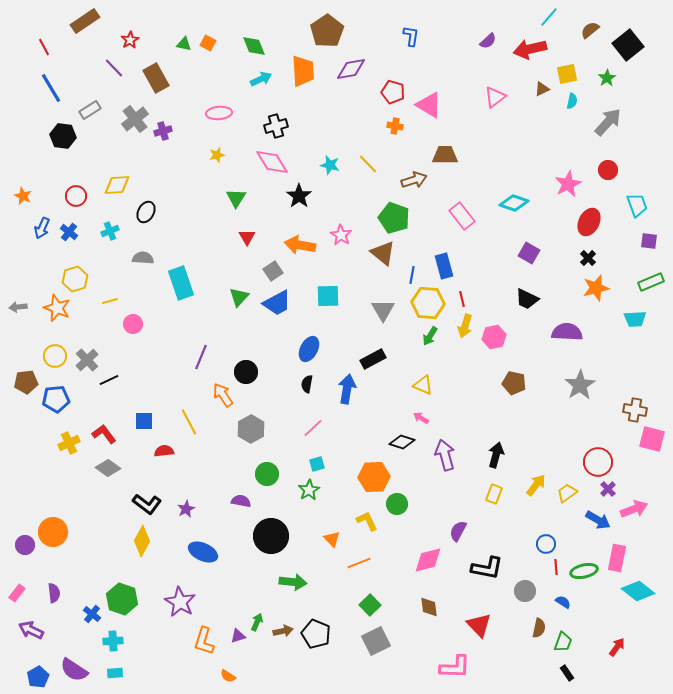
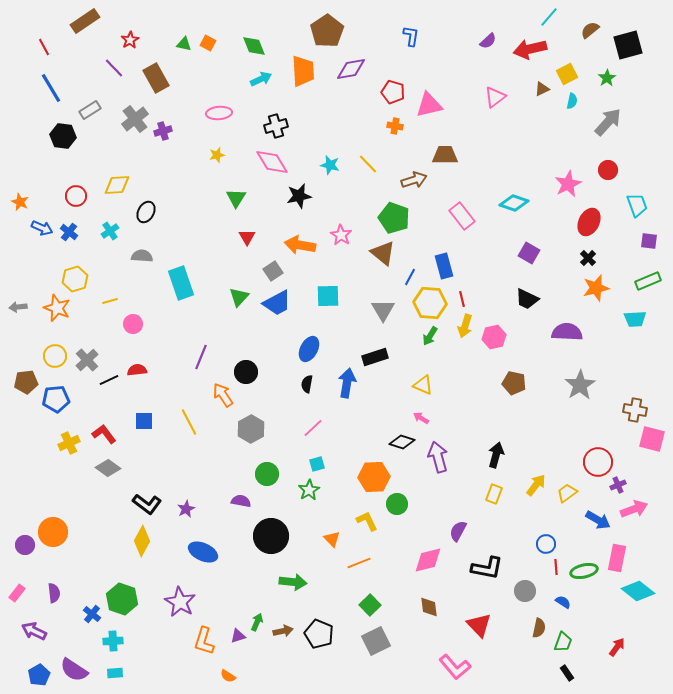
black square at (628, 45): rotated 24 degrees clockwise
yellow square at (567, 74): rotated 15 degrees counterclockwise
pink triangle at (429, 105): rotated 44 degrees counterclockwise
orange star at (23, 196): moved 3 px left, 6 px down
black star at (299, 196): rotated 25 degrees clockwise
blue arrow at (42, 228): rotated 90 degrees counterclockwise
cyan cross at (110, 231): rotated 12 degrees counterclockwise
gray semicircle at (143, 258): moved 1 px left, 2 px up
blue line at (412, 275): moved 2 px left, 2 px down; rotated 18 degrees clockwise
green rectangle at (651, 282): moved 3 px left, 1 px up
yellow hexagon at (428, 303): moved 2 px right
black rectangle at (373, 359): moved 2 px right, 2 px up; rotated 10 degrees clockwise
blue arrow at (347, 389): moved 6 px up
red semicircle at (164, 451): moved 27 px left, 81 px up
purple arrow at (445, 455): moved 7 px left, 2 px down
purple cross at (608, 489): moved 10 px right, 4 px up; rotated 21 degrees clockwise
purple arrow at (31, 630): moved 3 px right, 1 px down
black pentagon at (316, 634): moved 3 px right
pink L-shape at (455, 667): rotated 48 degrees clockwise
blue pentagon at (38, 677): moved 1 px right, 2 px up
